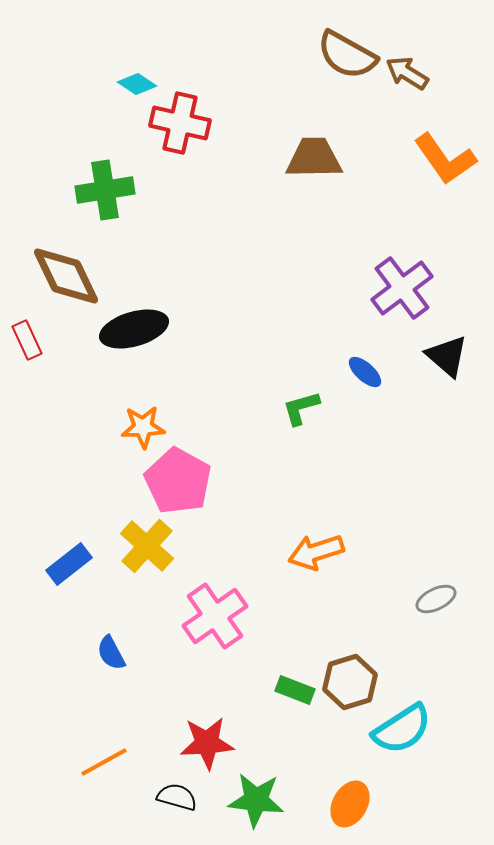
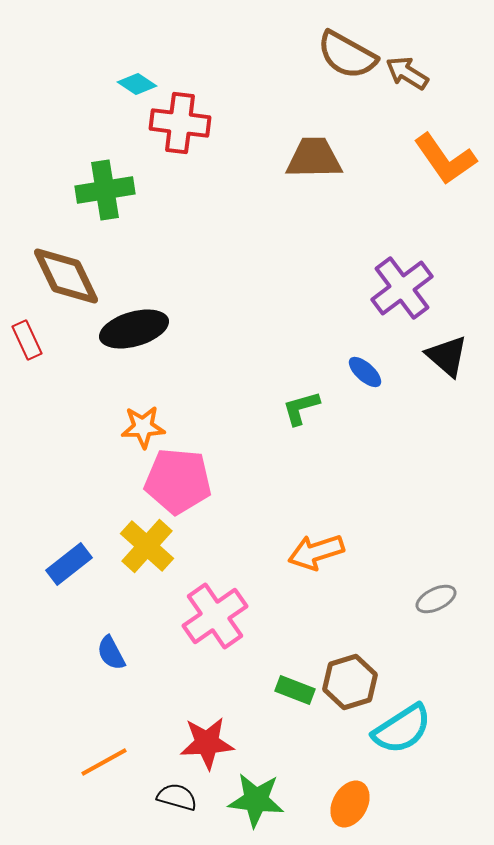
red cross: rotated 6 degrees counterclockwise
pink pentagon: rotated 24 degrees counterclockwise
